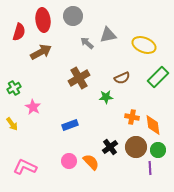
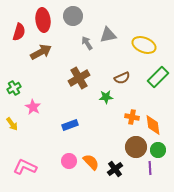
gray arrow: rotated 16 degrees clockwise
black cross: moved 5 px right, 22 px down
